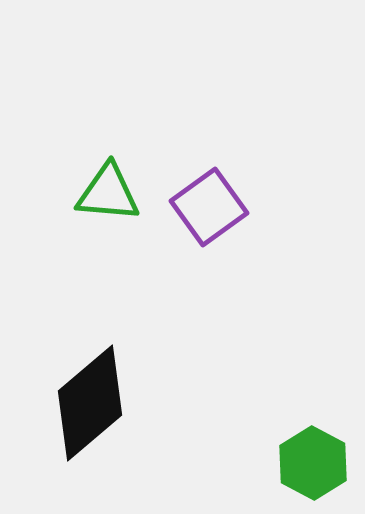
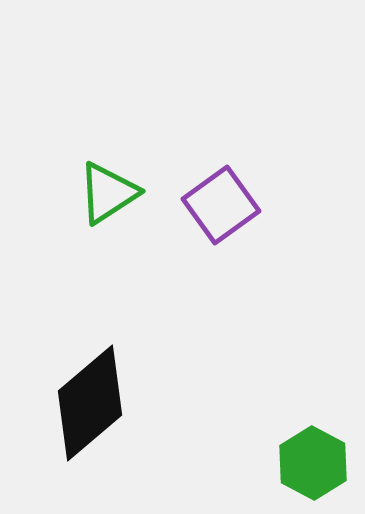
green triangle: rotated 38 degrees counterclockwise
purple square: moved 12 px right, 2 px up
